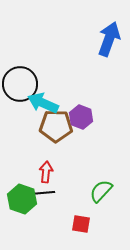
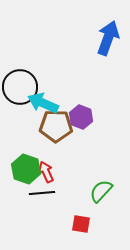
blue arrow: moved 1 px left, 1 px up
black circle: moved 3 px down
red arrow: rotated 30 degrees counterclockwise
green hexagon: moved 4 px right, 30 px up
